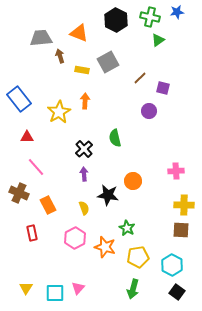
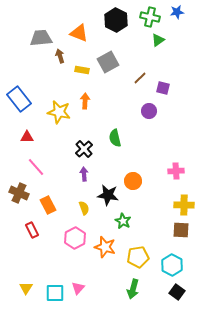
yellow star: rotated 30 degrees counterclockwise
green star: moved 4 px left, 7 px up
red rectangle: moved 3 px up; rotated 14 degrees counterclockwise
